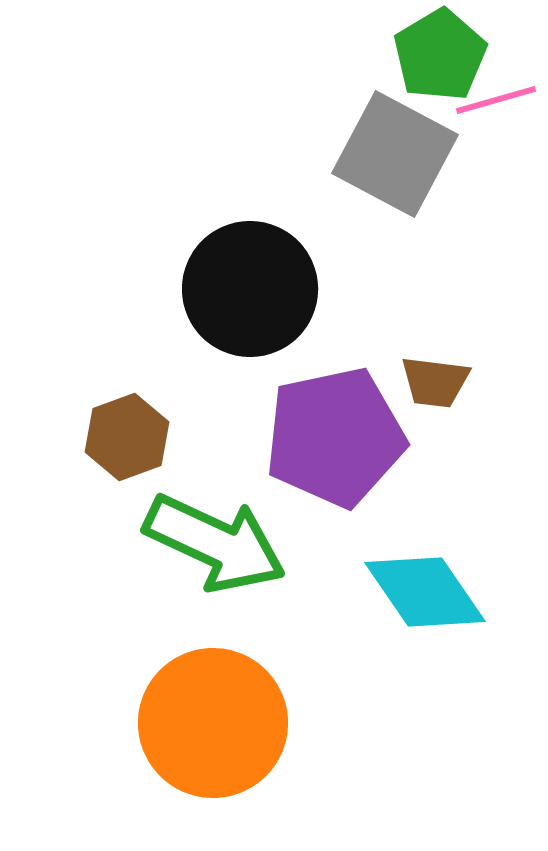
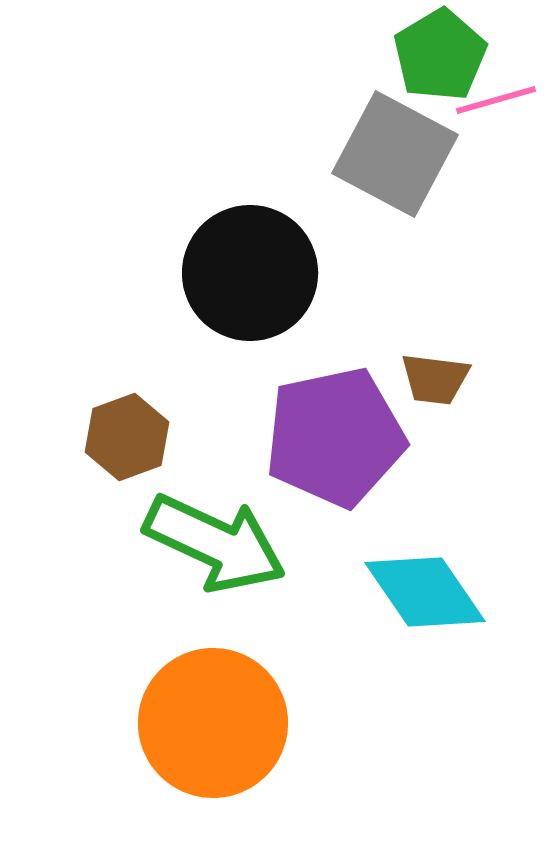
black circle: moved 16 px up
brown trapezoid: moved 3 px up
